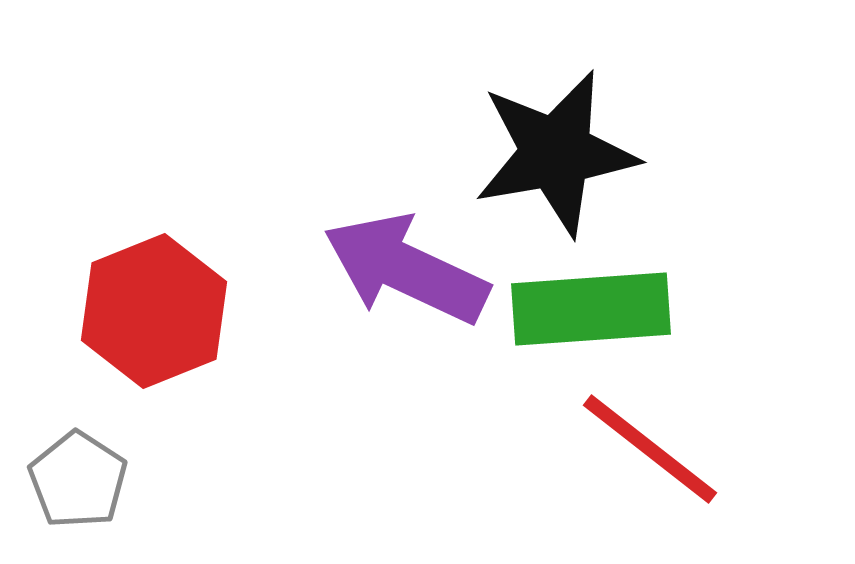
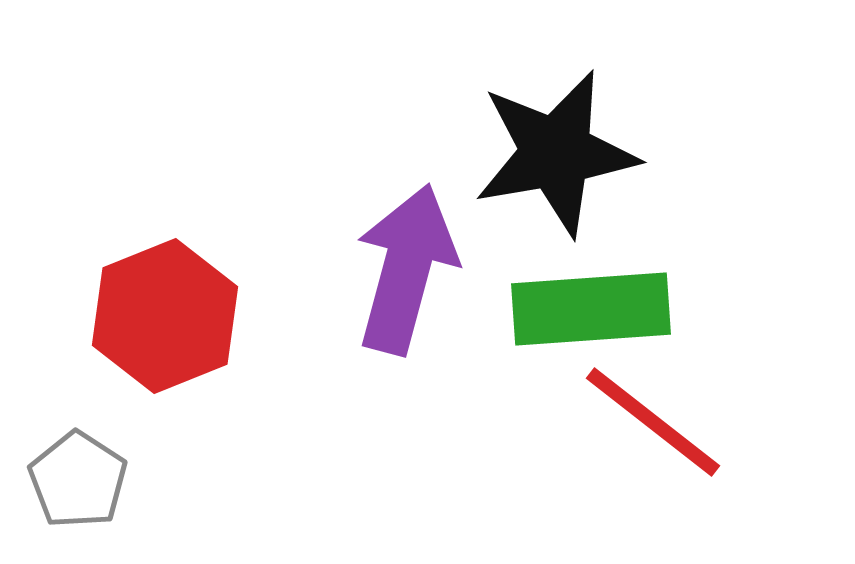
purple arrow: rotated 80 degrees clockwise
red hexagon: moved 11 px right, 5 px down
red line: moved 3 px right, 27 px up
